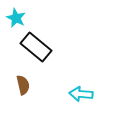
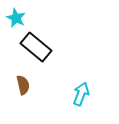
cyan arrow: rotated 105 degrees clockwise
